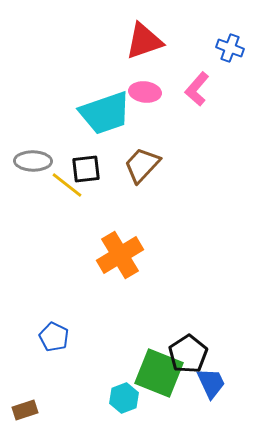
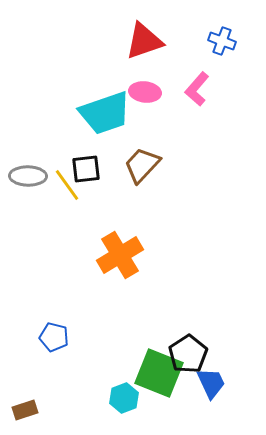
blue cross: moved 8 px left, 7 px up
gray ellipse: moved 5 px left, 15 px down
yellow line: rotated 16 degrees clockwise
blue pentagon: rotated 12 degrees counterclockwise
